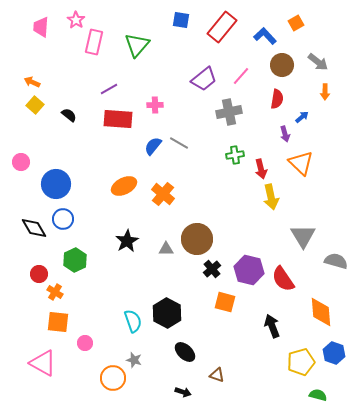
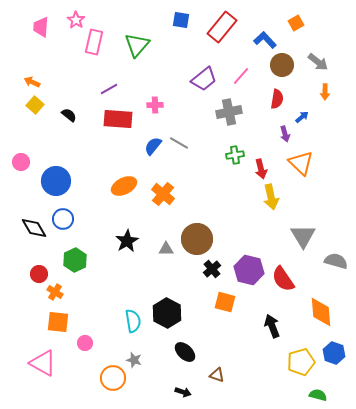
blue L-shape at (265, 36): moved 4 px down
blue circle at (56, 184): moved 3 px up
cyan semicircle at (133, 321): rotated 10 degrees clockwise
